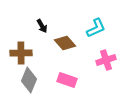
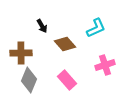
brown diamond: moved 1 px down
pink cross: moved 1 px left, 5 px down
pink rectangle: rotated 30 degrees clockwise
